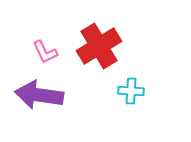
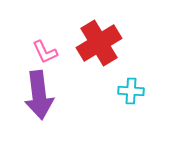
red cross: moved 3 px up
purple arrow: rotated 105 degrees counterclockwise
